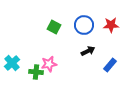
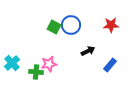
blue circle: moved 13 px left
